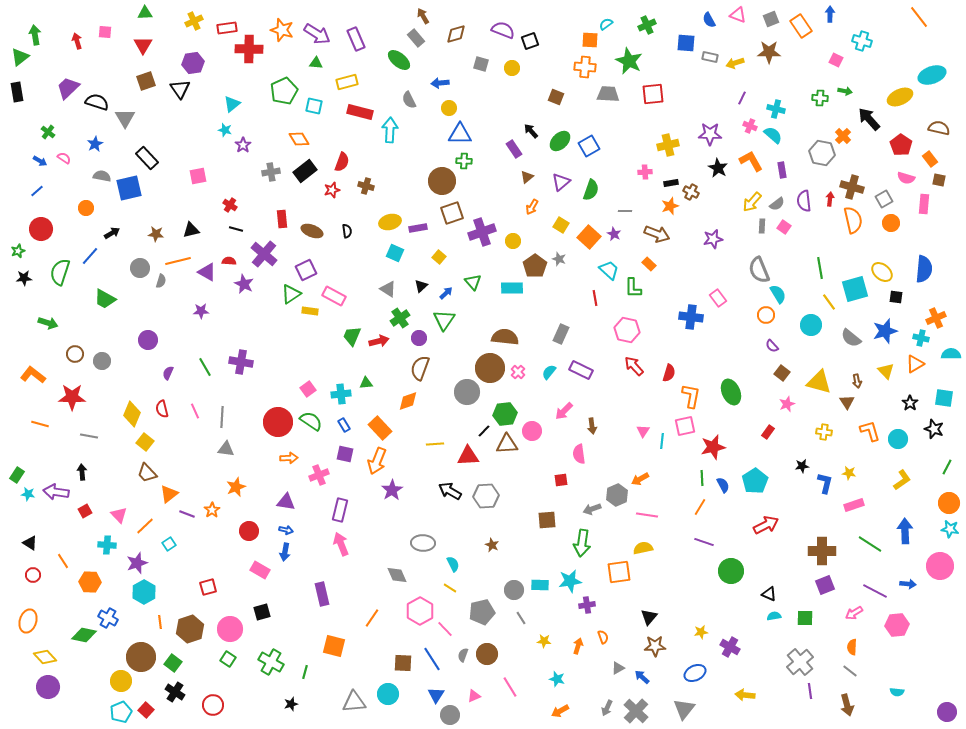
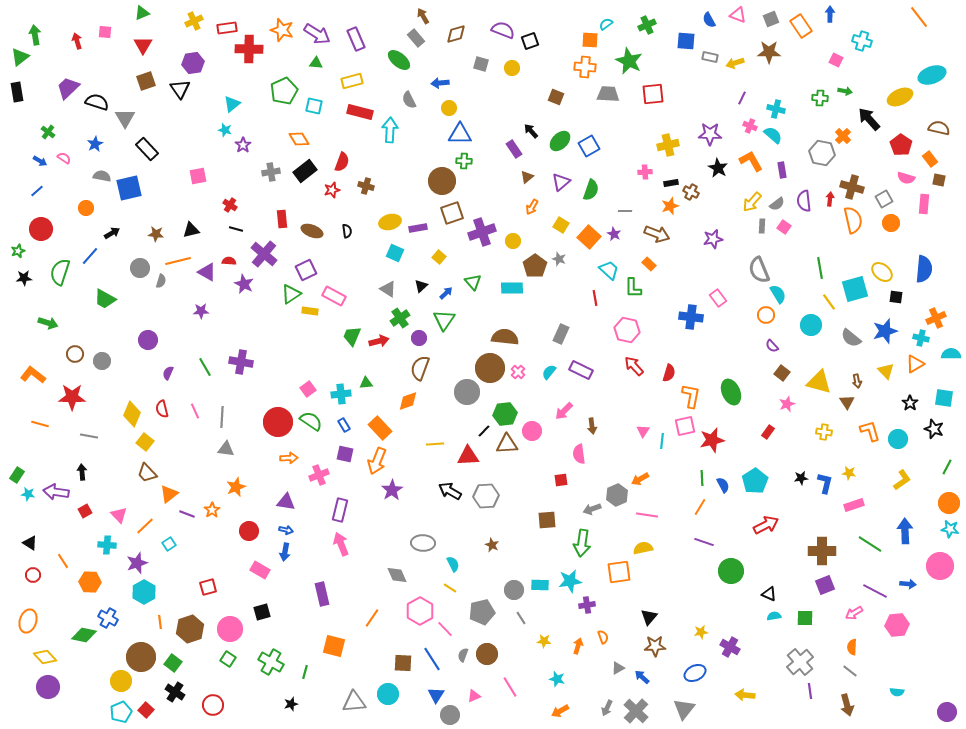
green triangle at (145, 13): moved 3 px left; rotated 21 degrees counterclockwise
blue square at (686, 43): moved 2 px up
yellow rectangle at (347, 82): moved 5 px right, 1 px up
black rectangle at (147, 158): moved 9 px up
red star at (713, 447): moved 1 px left, 7 px up
black star at (802, 466): moved 1 px left, 12 px down
